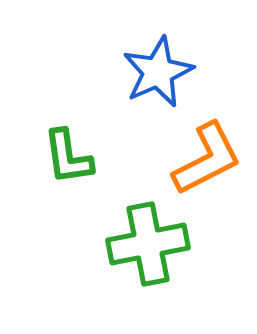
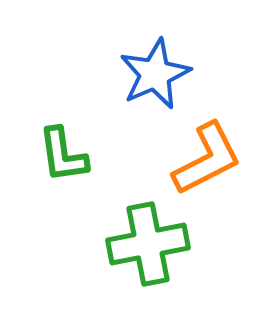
blue star: moved 3 px left, 2 px down
green L-shape: moved 5 px left, 2 px up
